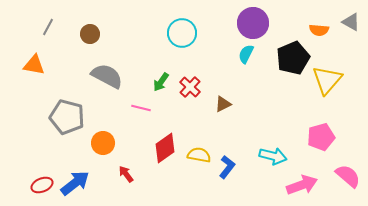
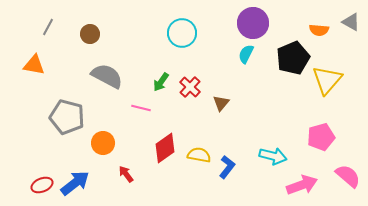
brown triangle: moved 2 px left, 1 px up; rotated 24 degrees counterclockwise
